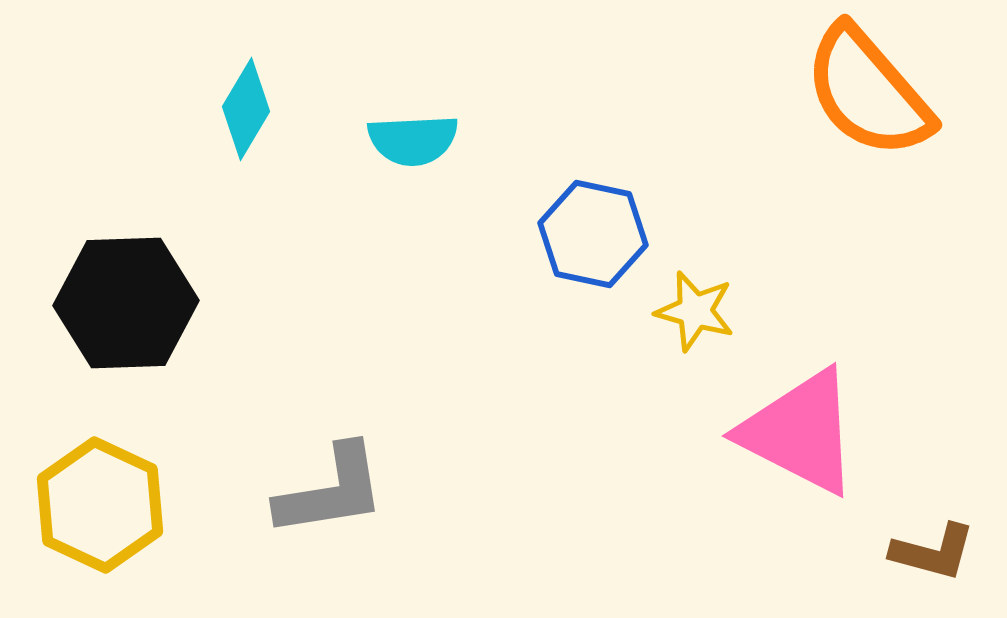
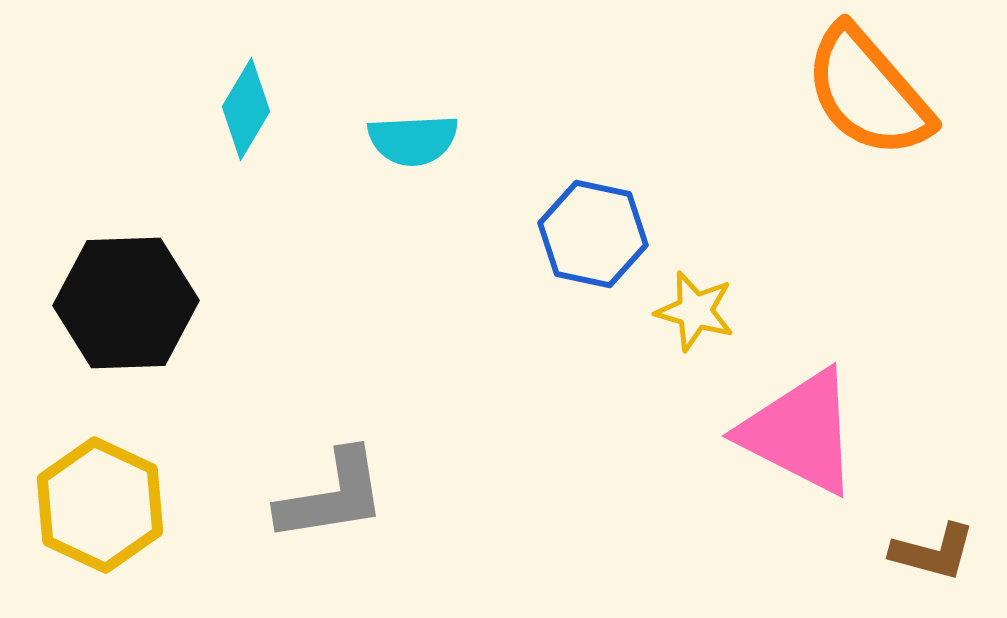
gray L-shape: moved 1 px right, 5 px down
